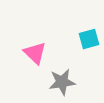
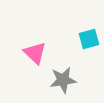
gray star: moved 1 px right, 2 px up
